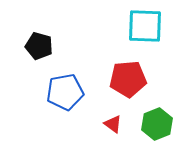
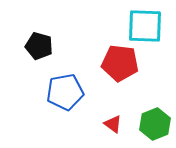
red pentagon: moved 8 px left, 16 px up; rotated 12 degrees clockwise
green hexagon: moved 2 px left
